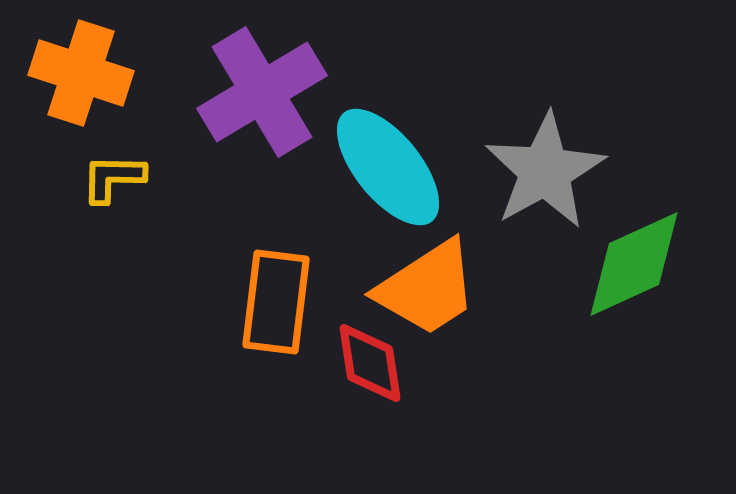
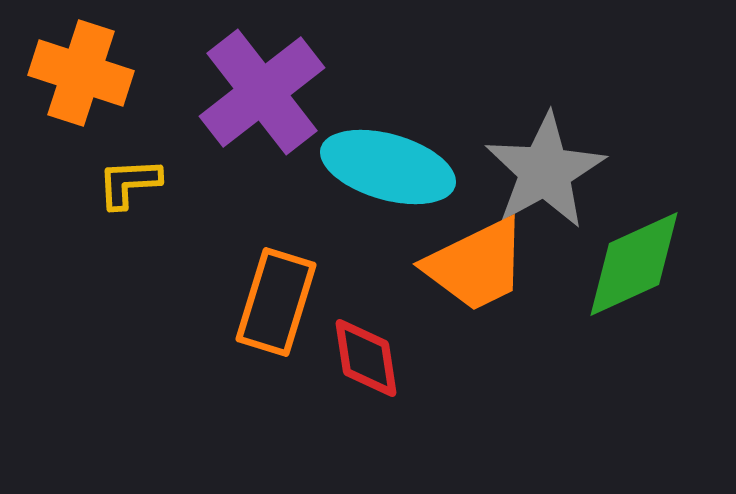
purple cross: rotated 7 degrees counterclockwise
cyan ellipse: rotated 35 degrees counterclockwise
yellow L-shape: moved 16 px right, 5 px down; rotated 4 degrees counterclockwise
orange trapezoid: moved 49 px right, 23 px up; rotated 7 degrees clockwise
orange rectangle: rotated 10 degrees clockwise
red diamond: moved 4 px left, 5 px up
